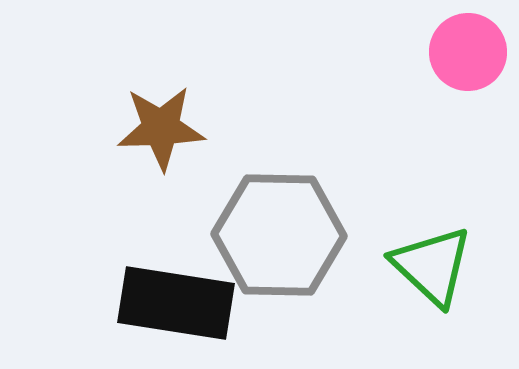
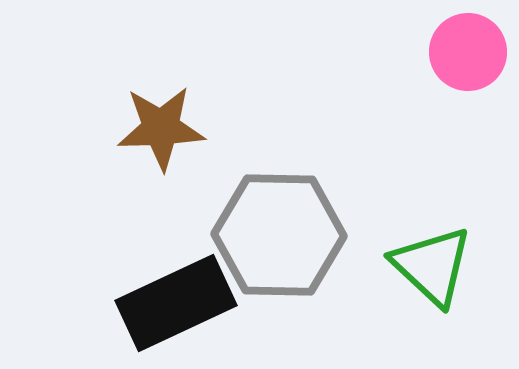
black rectangle: rotated 34 degrees counterclockwise
